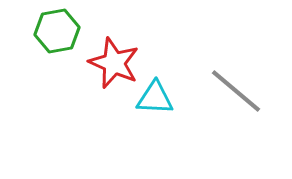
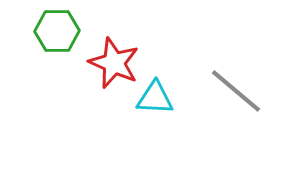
green hexagon: rotated 9 degrees clockwise
